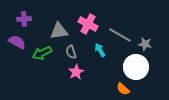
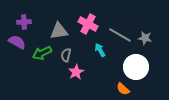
purple cross: moved 3 px down
gray star: moved 6 px up
gray semicircle: moved 5 px left, 3 px down; rotated 32 degrees clockwise
